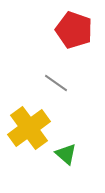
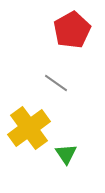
red pentagon: moved 2 px left; rotated 24 degrees clockwise
green triangle: rotated 15 degrees clockwise
